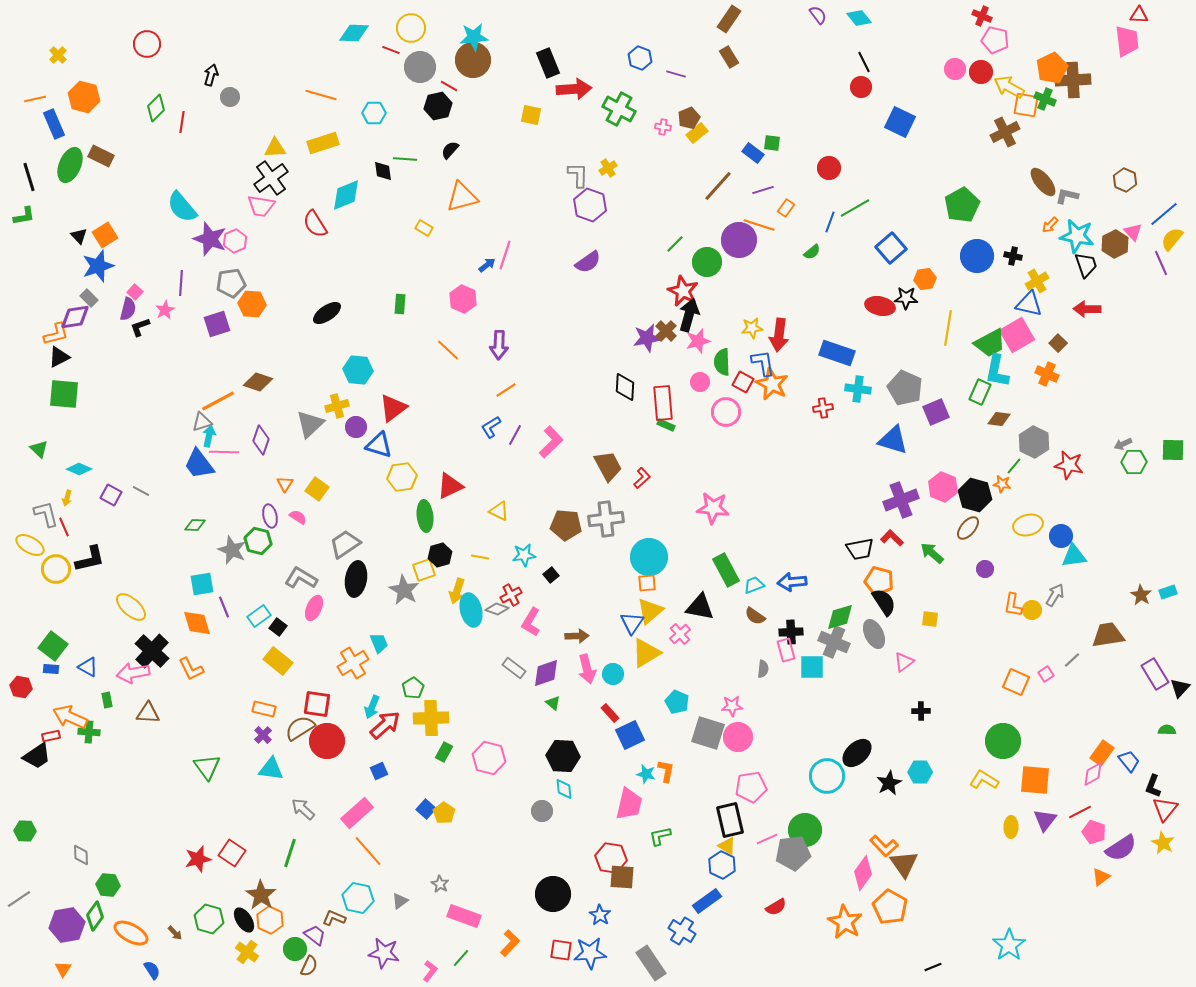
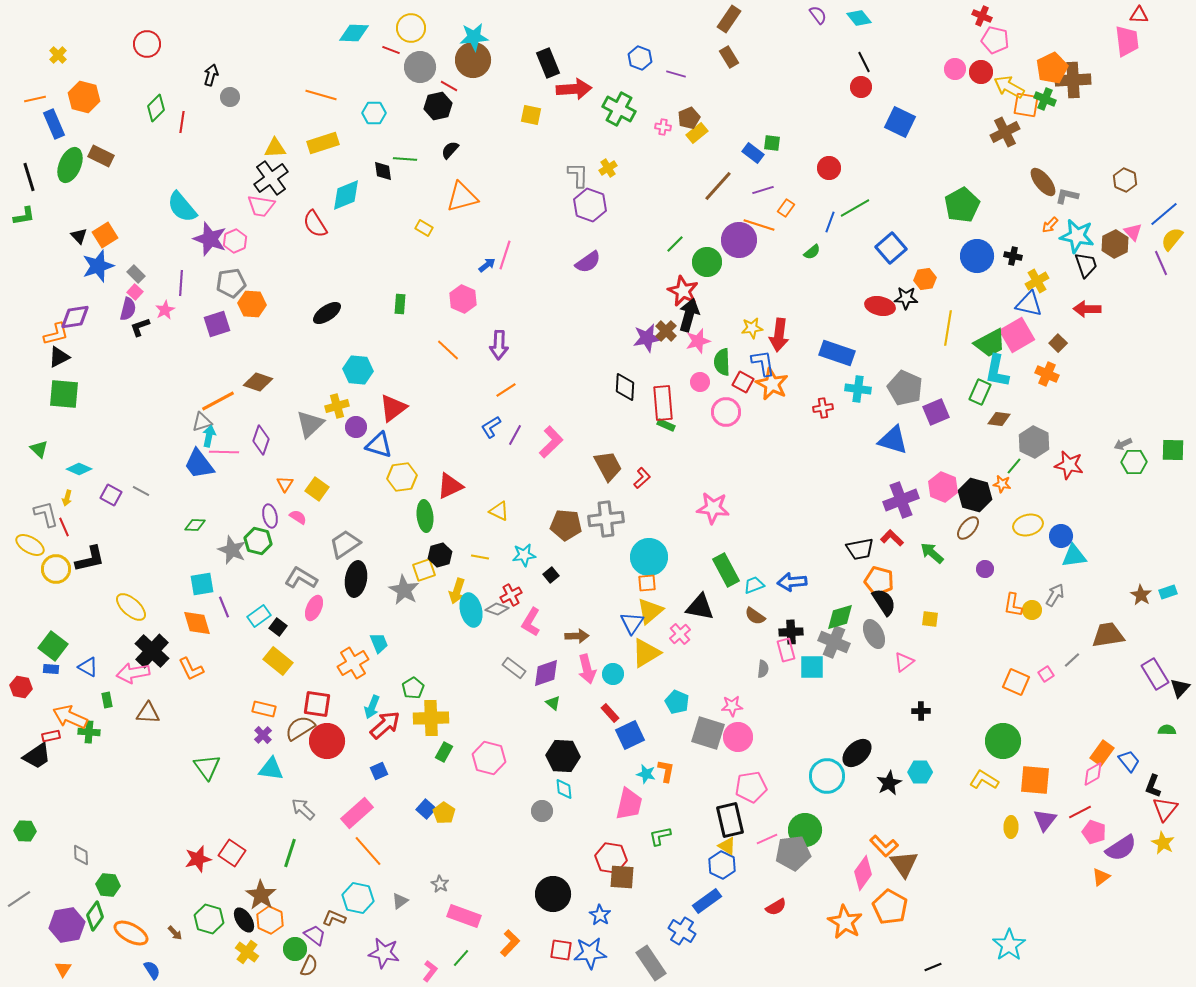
gray rectangle at (89, 298): moved 47 px right, 24 px up
